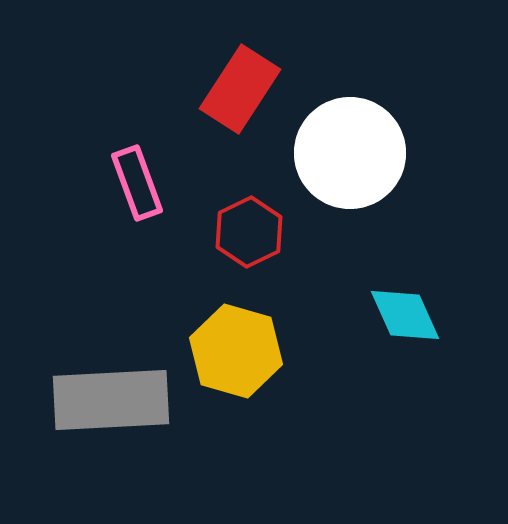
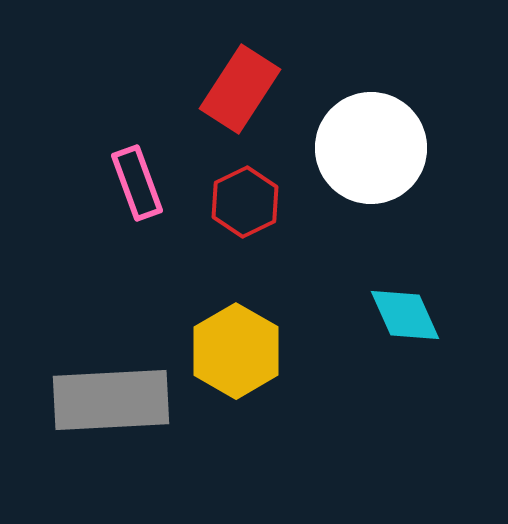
white circle: moved 21 px right, 5 px up
red hexagon: moved 4 px left, 30 px up
yellow hexagon: rotated 14 degrees clockwise
